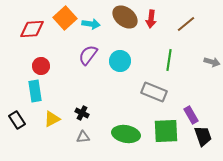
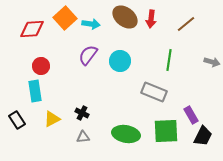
black trapezoid: rotated 45 degrees clockwise
